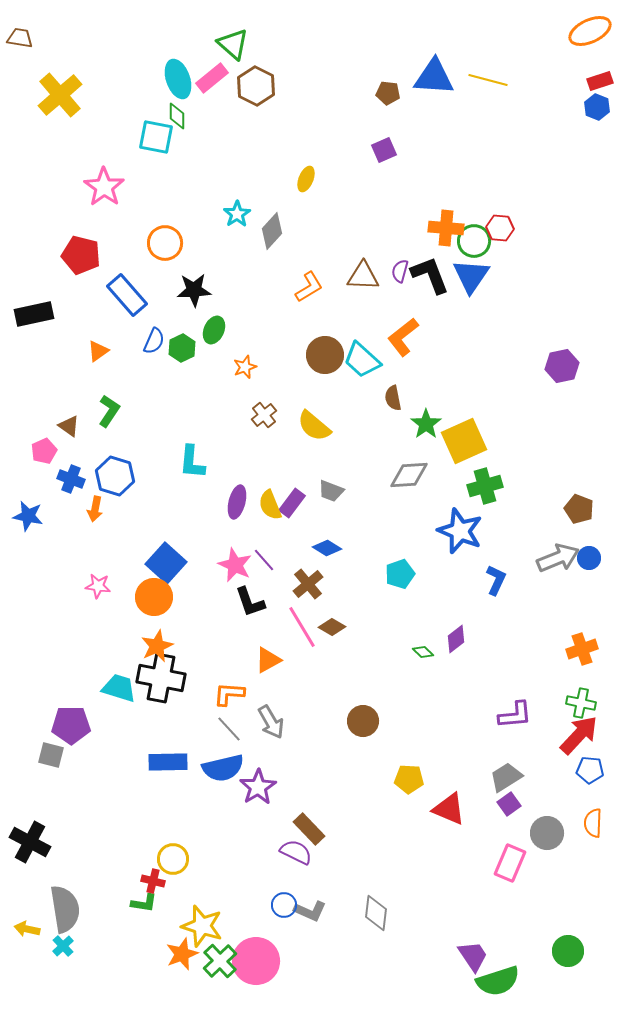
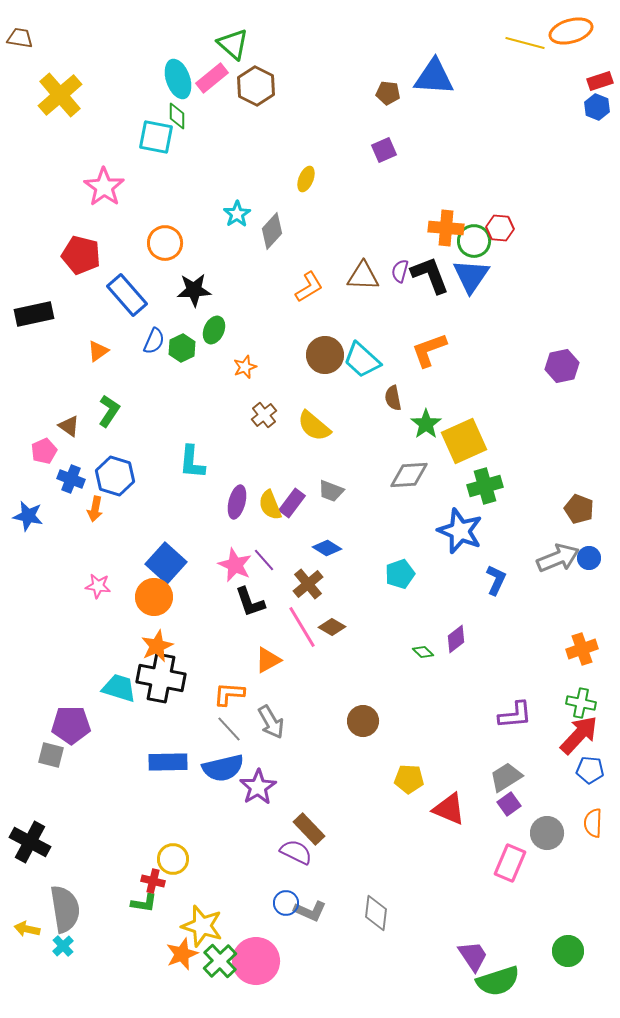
orange ellipse at (590, 31): moved 19 px left; rotated 9 degrees clockwise
yellow line at (488, 80): moved 37 px right, 37 px up
orange L-shape at (403, 337): moved 26 px right, 13 px down; rotated 18 degrees clockwise
blue circle at (284, 905): moved 2 px right, 2 px up
